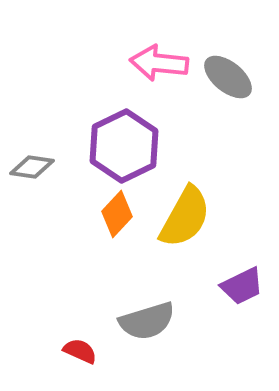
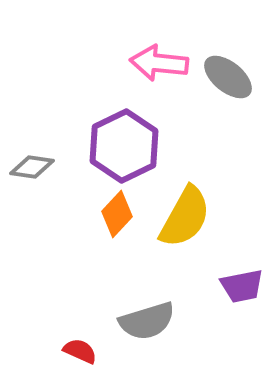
purple trapezoid: rotated 15 degrees clockwise
